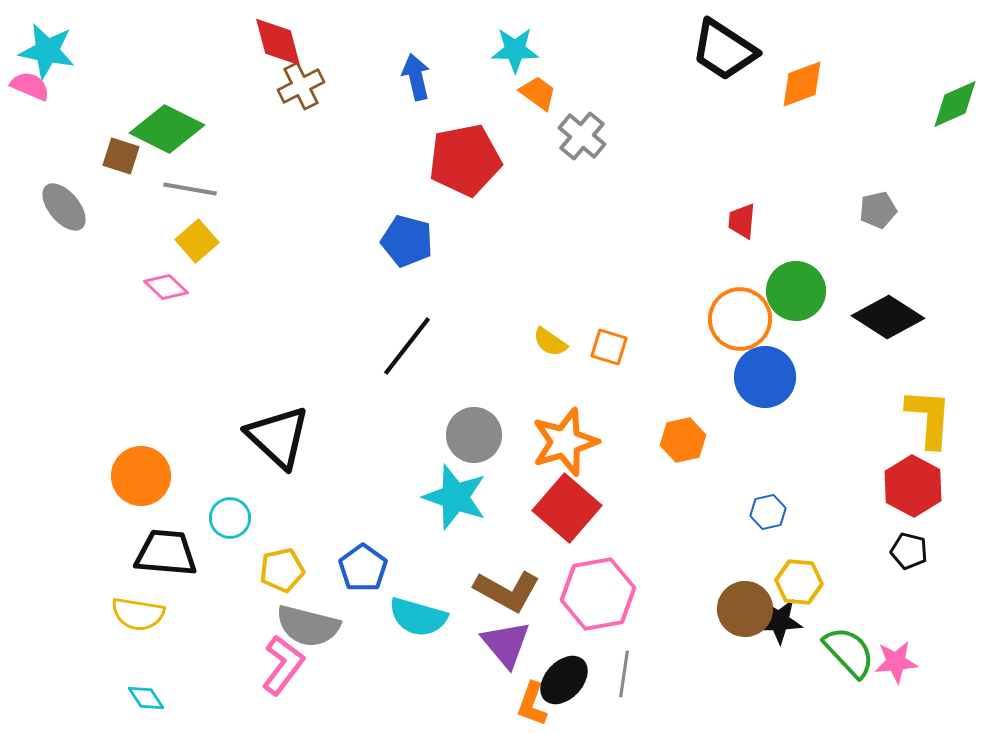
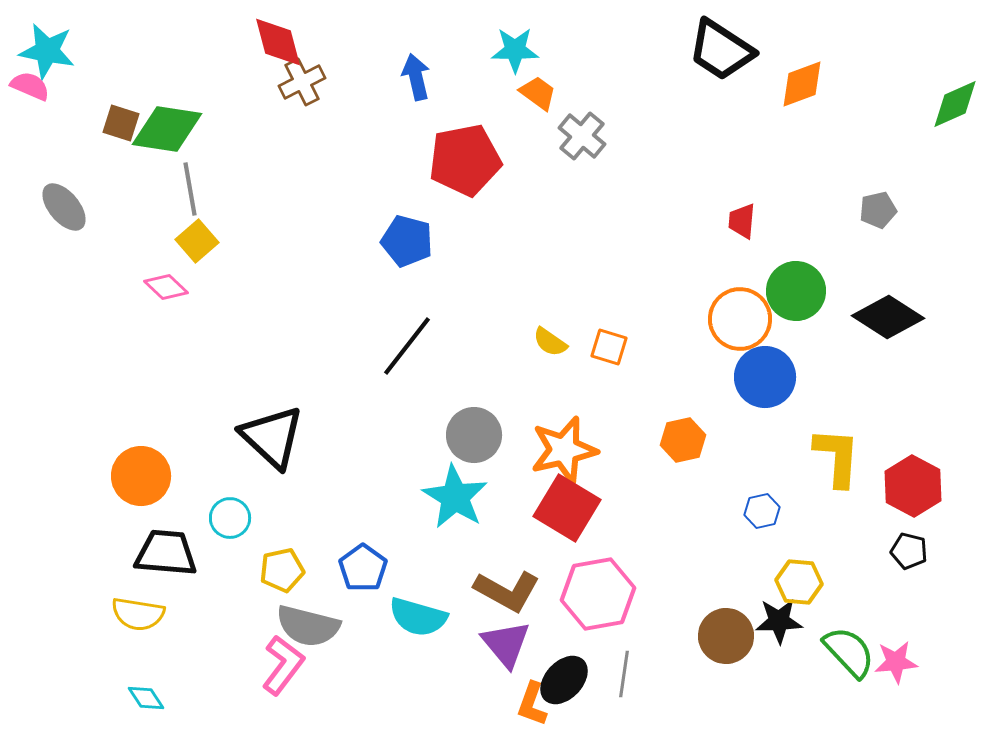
black trapezoid at (724, 50): moved 3 px left
brown cross at (301, 86): moved 1 px right, 4 px up
green diamond at (167, 129): rotated 18 degrees counterclockwise
brown square at (121, 156): moved 33 px up
gray line at (190, 189): rotated 70 degrees clockwise
yellow L-shape at (929, 418): moved 92 px left, 39 px down
black triangle at (278, 437): moved 6 px left
orange star at (565, 442): moved 1 px left, 8 px down; rotated 4 degrees clockwise
cyan star at (455, 497): rotated 12 degrees clockwise
red square at (567, 508): rotated 10 degrees counterclockwise
blue hexagon at (768, 512): moved 6 px left, 1 px up
brown circle at (745, 609): moved 19 px left, 27 px down
